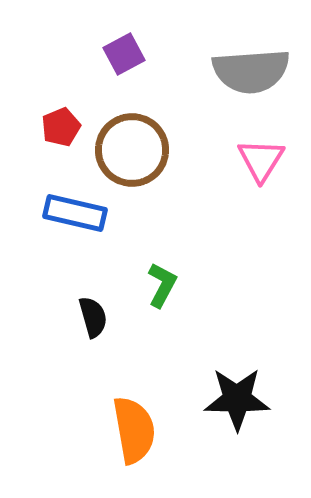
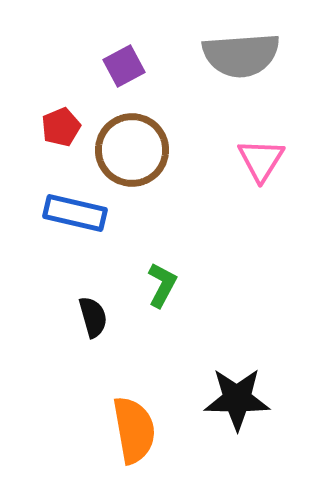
purple square: moved 12 px down
gray semicircle: moved 10 px left, 16 px up
